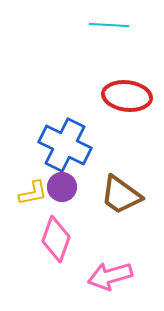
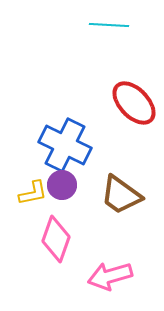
red ellipse: moved 7 px right, 7 px down; rotated 39 degrees clockwise
purple circle: moved 2 px up
